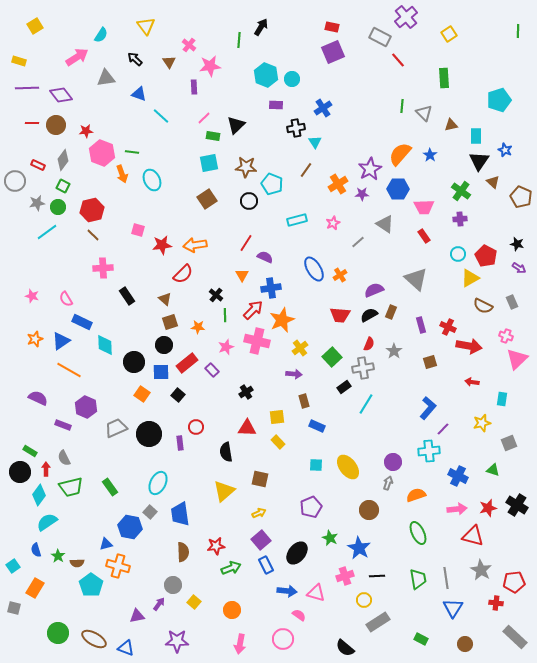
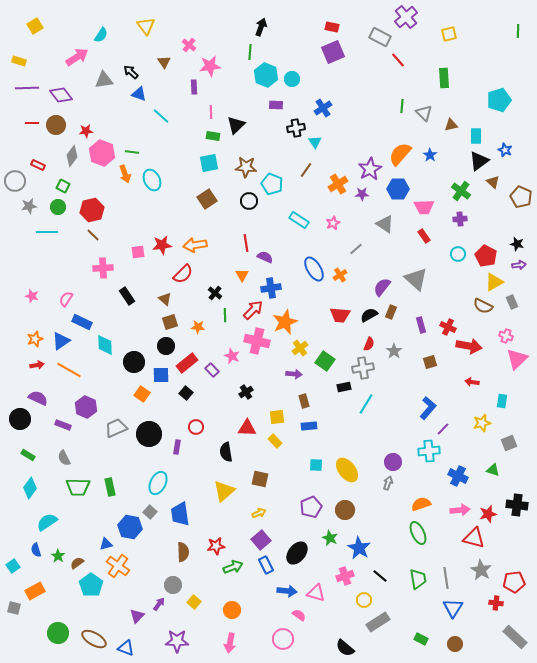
black arrow at (261, 27): rotated 12 degrees counterclockwise
yellow square at (449, 34): rotated 21 degrees clockwise
green line at (239, 40): moved 11 px right, 12 px down
black arrow at (135, 59): moved 4 px left, 13 px down
brown triangle at (169, 62): moved 5 px left
gray triangle at (106, 78): moved 2 px left, 2 px down
pink line at (204, 118): moved 7 px right, 6 px up; rotated 48 degrees counterclockwise
gray diamond at (63, 160): moved 9 px right, 4 px up
black triangle at (479, 161): rotated 20 degrees clockwise
orange arrow at (122, 174): moved 3 px right
gray star at (37, 203): moved 8 px left, 3 px down
cyan rectangle at (297, 220): moved 2 px right; rotated 48 degrees clockwise
pink square at (138, 230): moved 22 px down; rotated 24 degrees counterclockwise
cyan line at (47, 232): rotated 35 degrees clockwise
gray line at (358, 242): moved 2 px left, 7 px down
red line at (246, 243): rotated 42 degrees counterclockwise
purple arrow at (519, 268): moved 3 px up; rotated 40 degrees counterclockwise
yellow triangle at (470, 278): moved 24 px right, 4 px down
purple semicircle at (374, 290): moved 8 px right, 3 px up; rotated 30 degrees counterclockwise
black cross at (216, 295): moved 1 px left, 2 px up
pink semicircle at (66, 299): rotated 63 degrees clockwise
orange star at (282, 320): moved 3 px right, 2 px down
black circle at (164, 345): moved 2 px right, 1 px down
pink star at (226, 347): moved 6 px right, 9 px down; rotated 28 degrees counterclockwise
green square at (332, 357): moved 7 px left, 4 px down; rotated 12 degrees counterclockwise
blue square at (161, 372): moved 3 px down
black rectangle at (344, 387): rotated 24 degrees clockwise
black square at (178, 395): moved 8 px right, 2 px up
cyan rectangle at (502, 399): moved 2 px down
blue rectangle at (317, 426): moved 8 px left; rotated 28 degrees counterclockwise
yellow rectangle at (278, 442): moved 3 px left, 1 px up
purple rectangle at (180, 443): moved 3 px left, 4 px down; rotated 16 degrees clockwise
green rectangle at (30, 451): moved 2 px left, 4 px down
yellow ellipse at (348, 467): moved 1 px left, 3 px down
red arrow at (46, 469): moved 9 px left, 104 px up; rotated 80 degrees clockwise
black circle at (20, 472): moved 53 px up
green trapezoid at (71, 487): moved 7 px right; rotated 15 degrees clockwise
green rectangle at (110, 487): rotated 24 degrees clockwise
cyan diamond at (39, 495): moved 9 px left, 7 px up
orange semicircle at (416, 495): moved 5 px right, 9 px down
black cross at (517, 505): rotated 25 degrees counterclockwise
red star at (488, 508): moved 6 px down
pink arrow at (457, 509): moved 3 px right, 1 px down
brown circle at (369, 510): moved 24 px left
red triangle at (473, 536): moved 1 px right, 2 px down
brown semicircle at (77, 563): rotated 144 degrees clockwise
orange cross at (118, 566): rotated 20 degrees clockwise
green arrow at (231, 568): moved 2 px right, 1 px up
black line at (377, 576): moved 3 px right; rotated 42 degrees clockwise
orange rectangle at (35, 588): moved 3 px down; rotated 30 degrees clockwise
purple triangle at (137, 616): rotated 35 degrees counterclockwise
pink arrow at (240, 644): moved 10 px left, 1 px up
brown circle at (465, 644): moved 10 px left
